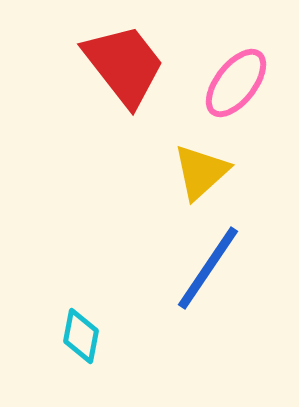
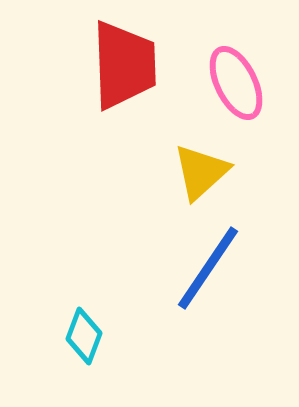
red trapezoid: rotated 36 degrees clockwise
pink ellipse: rotated 64 degrees counterclockwise
cyan diamond: moved 3 px right; rotated 10 degrees clockwise
